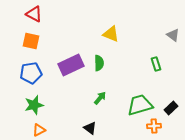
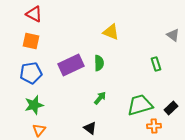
yellow triangle: moved 2 px up
orange triangle: rotated 24 degrees counterclockwise
